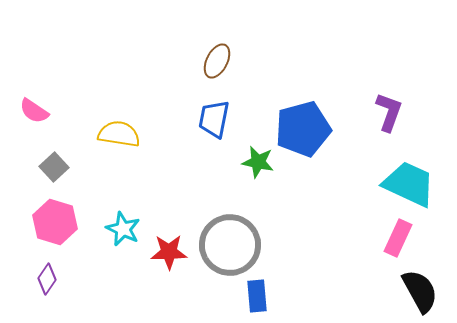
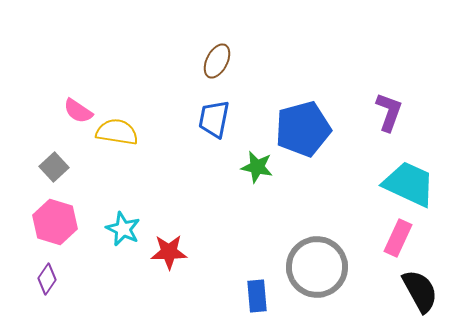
pink semicircle: moved 44 px right
yellow semicircle: moved 2 px left, 2 px up
green star: moved 1 px left, 5 px down
gray circle: moved 87 px right, 22 px down
